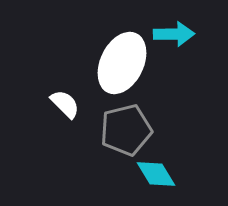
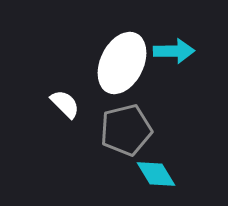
cyan arrow: moved 17 px down
